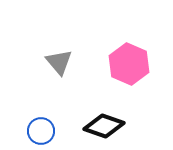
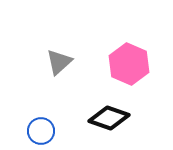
gray triangle: rotated 28 degrees clockwise
black diamond: moved 5 px right, 8 px up
